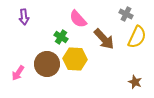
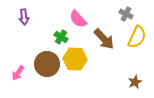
brown star: rotated 24 degrees clockwise
